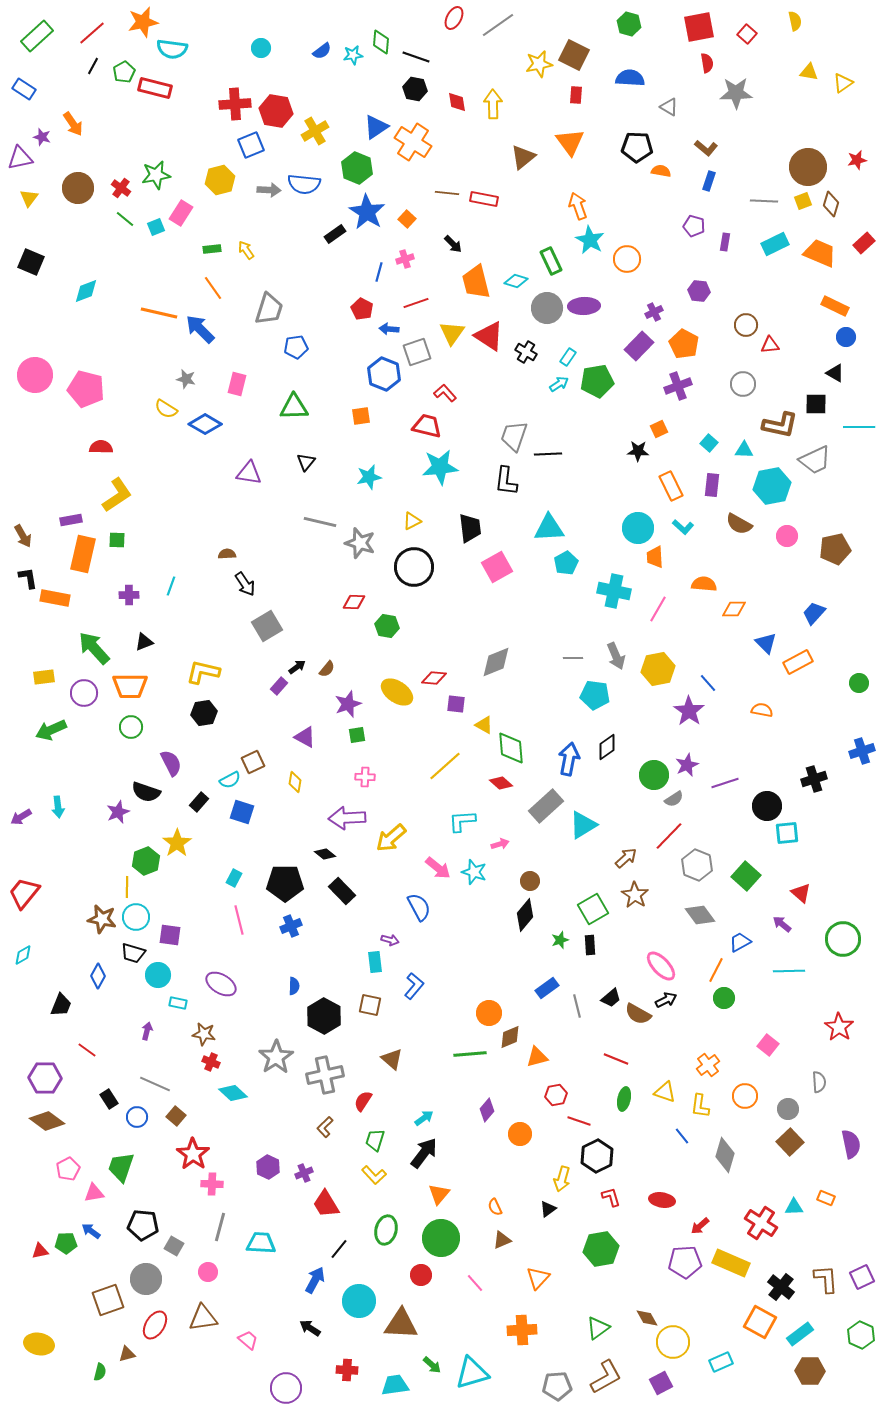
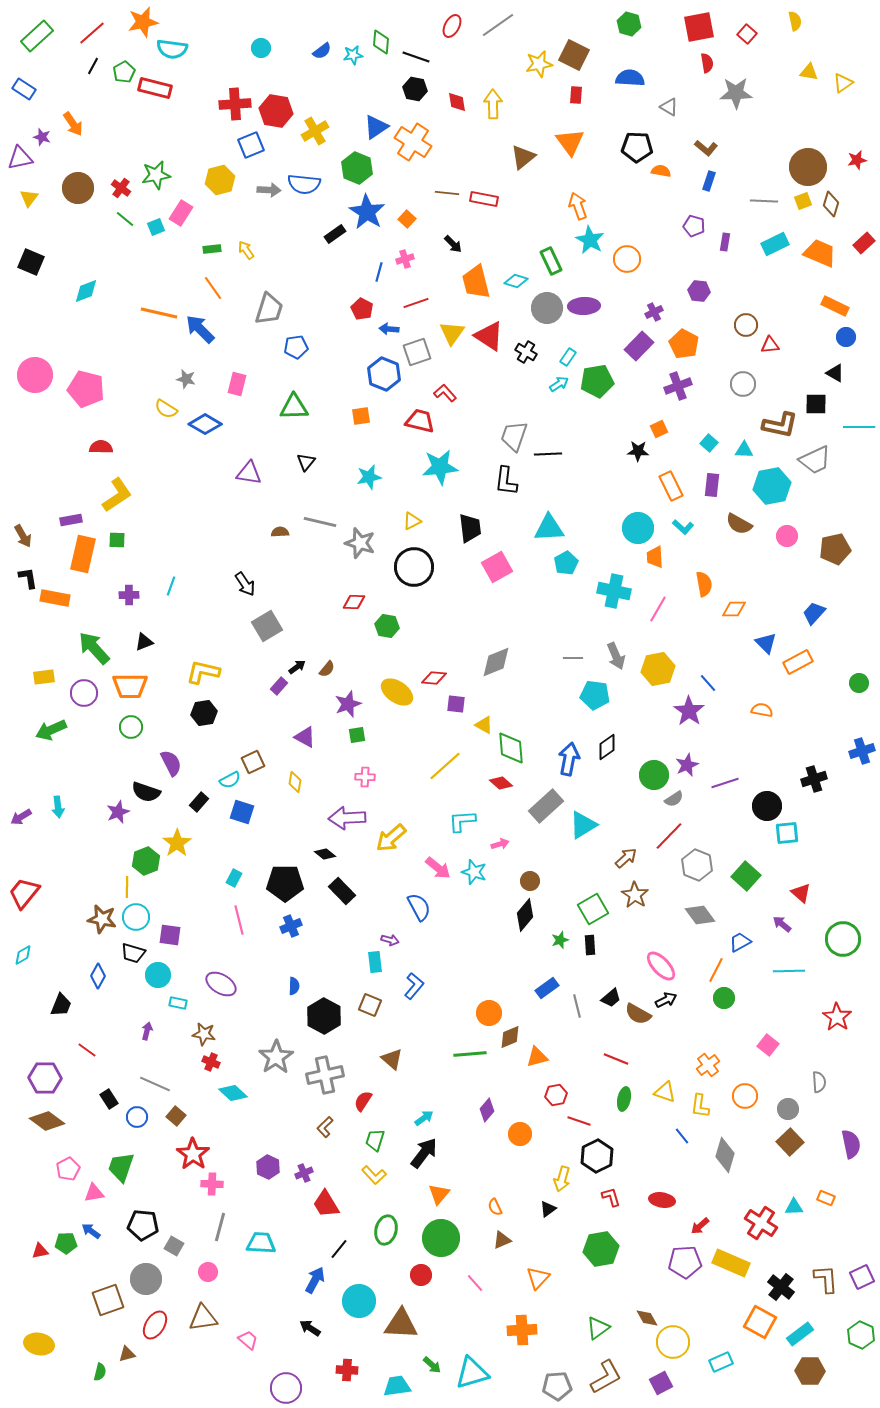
red ellipse at (454, 18): moved 2 px left, 8 px down
red trapezoid at (427, 426): moved 7 px left, 5 px up
brown semicircle at (227, 554): moved 53 px right, 22 px up
orange semicircle at (704, 584): rotated 75 degrees clockwise
brown square at (370, 1005): rotated 10 degrees clockwise
red star at (839, 1027): moved 2 px left, 10 px up
cyan trapezoid at (395, 1385): moved 2 px right, 1 px down
